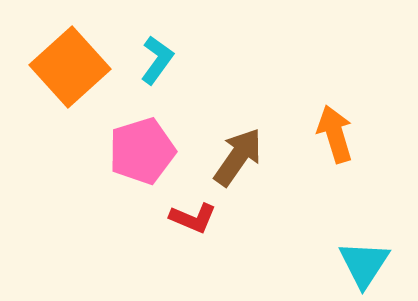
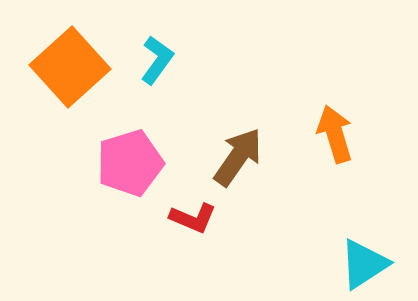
pink pentagon: moved 12 px left, 12 px down
cyan triangle: rotated 24 degrees clockwise
